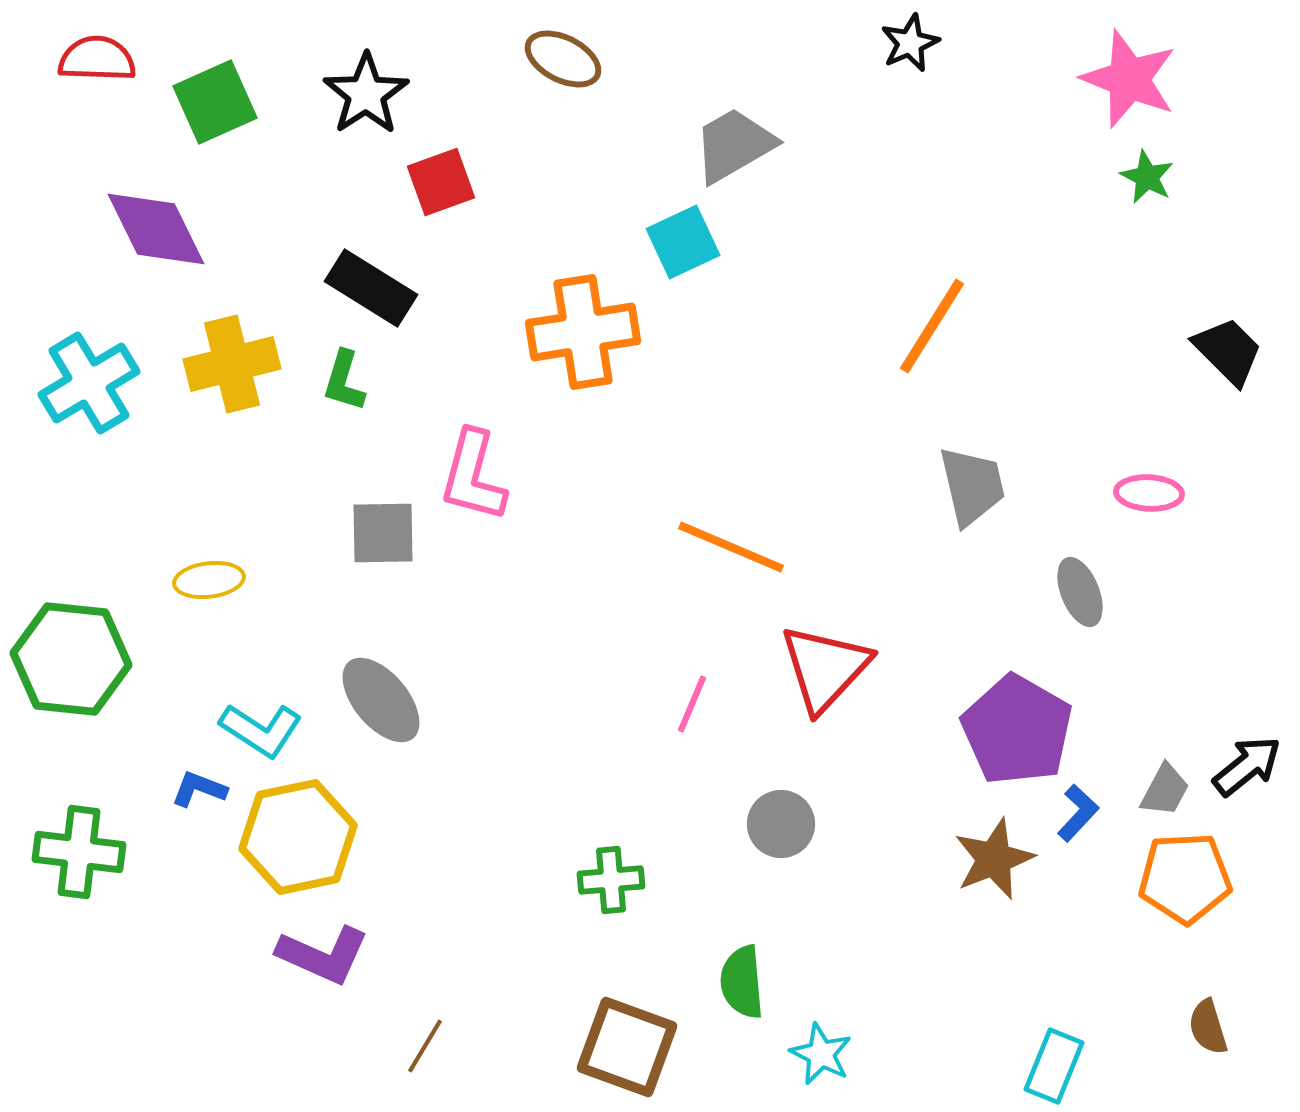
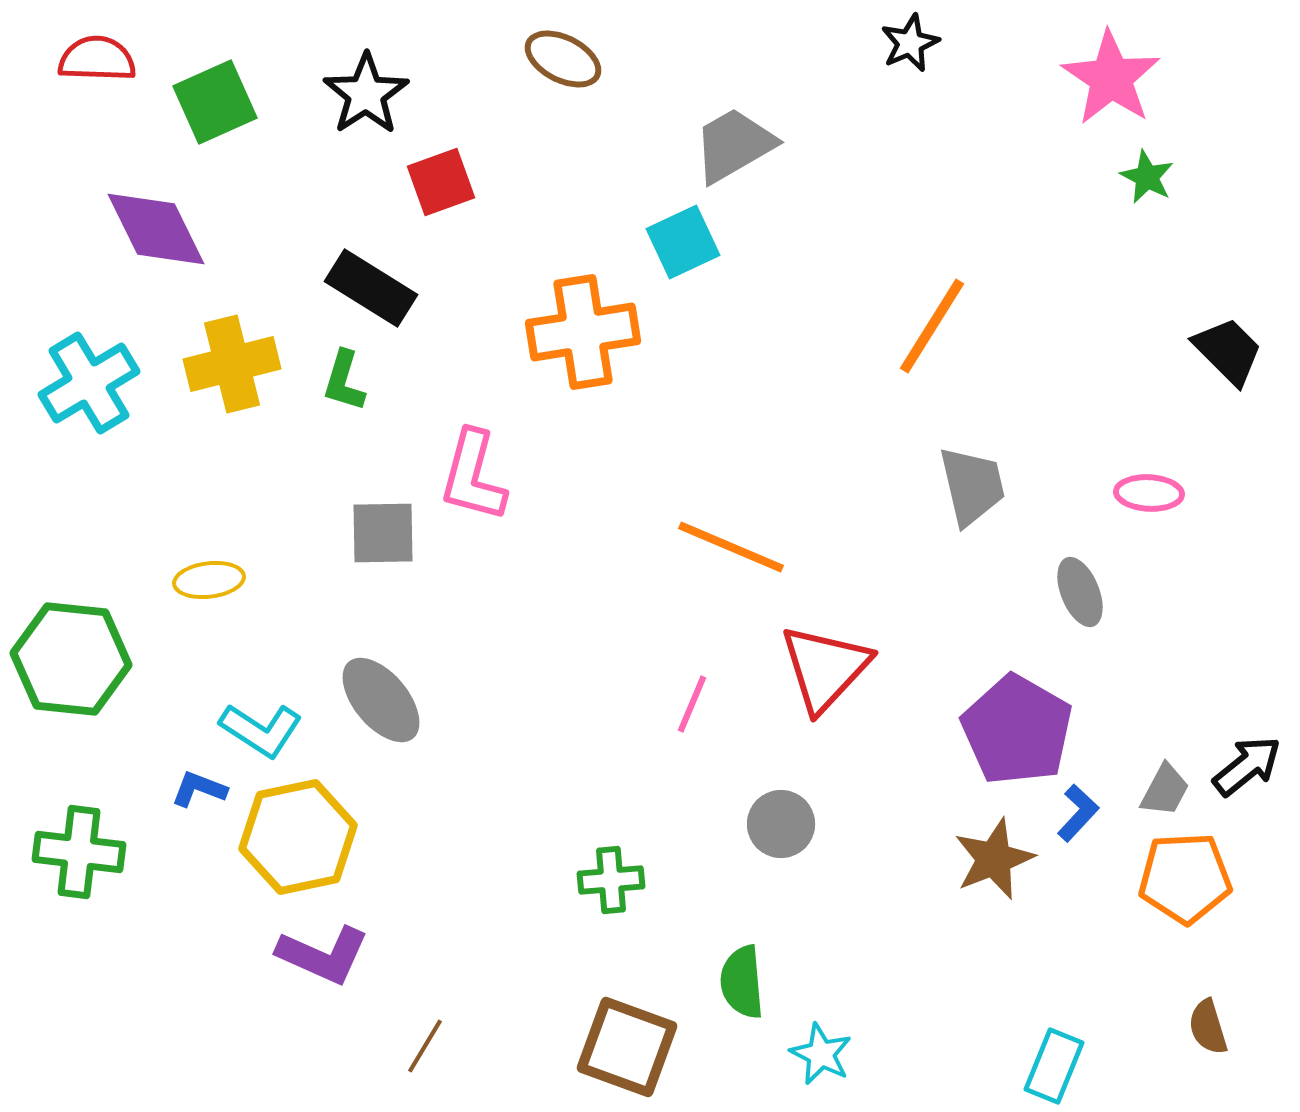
pink star at (1129, 79): moved 18 px left, 1 px up; rotated 12 degrees clockwise
